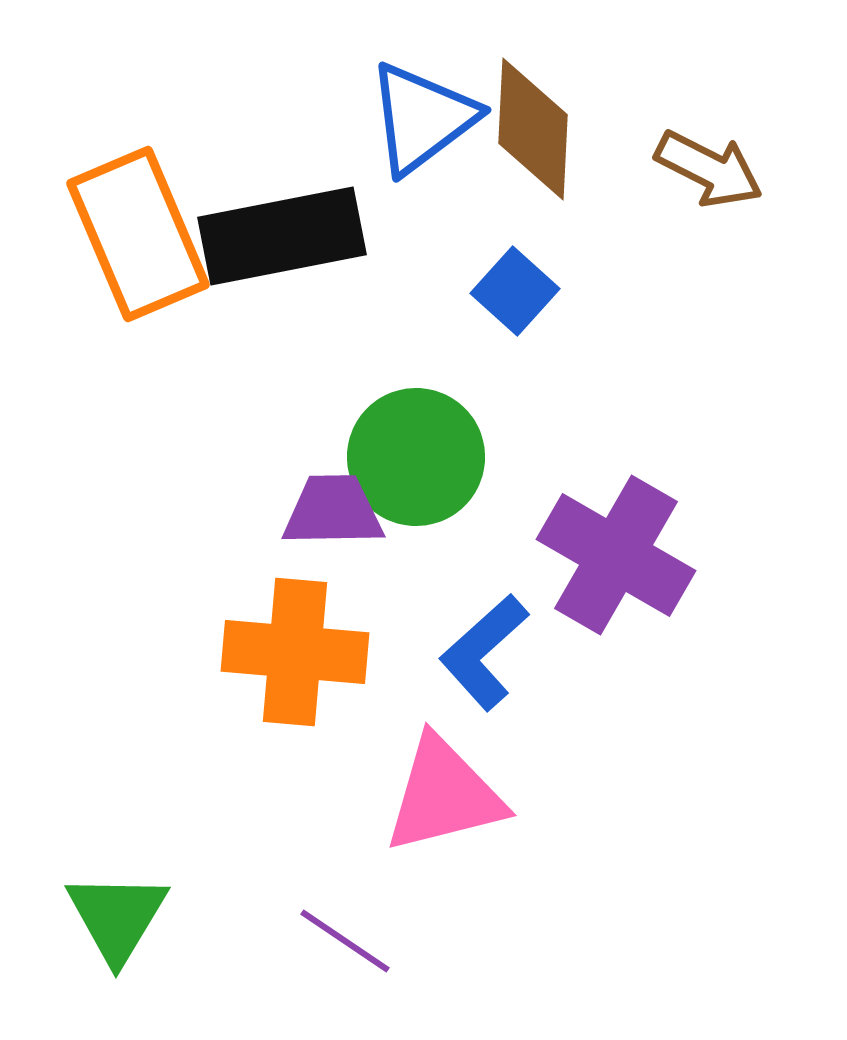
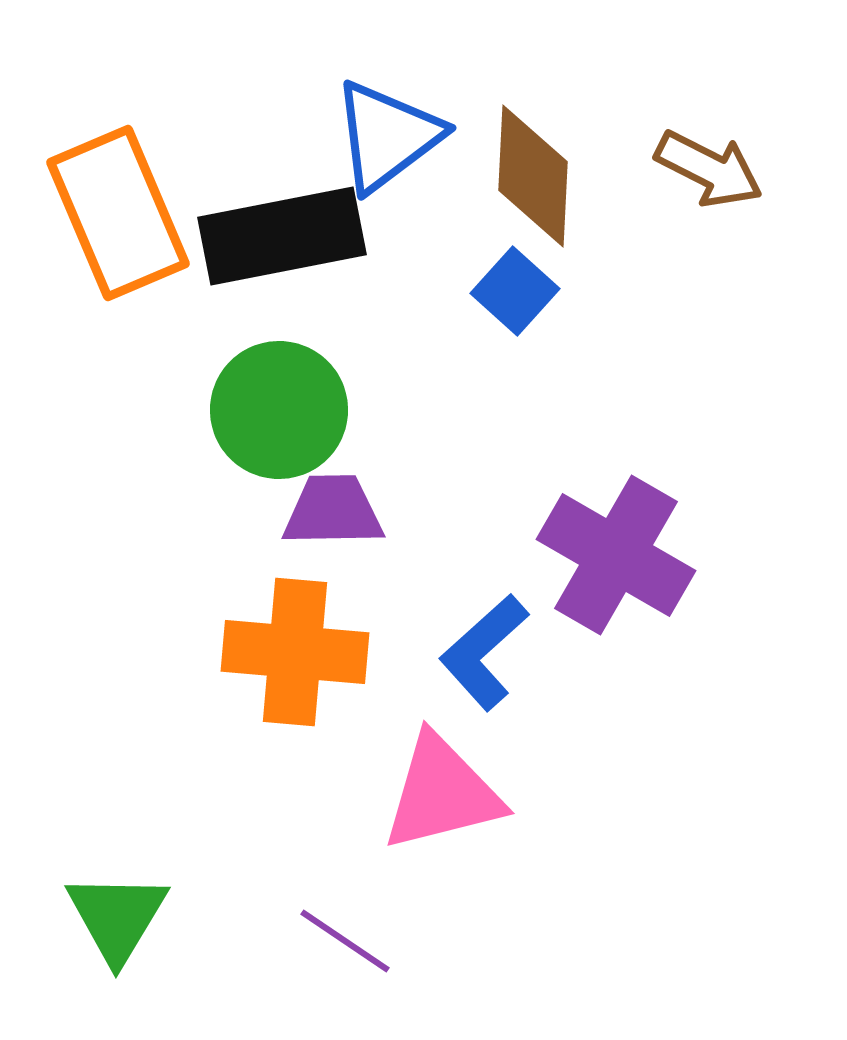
blue triangle: moved 35 px left, 18 px down
brown diamond: moved 47 px down
orange rectangle: moved 20 px left, 21 px up
green circle: moved 137 px left, 47 px up
pink triangle: moved 2 px left, 2 px up
